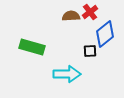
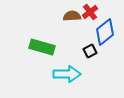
brown semicircle: moved 1 px right
blue diamond: moved 2 px up
green rectangle: moved 10 px right
black square: rotated 24 degrees counterclockwise
